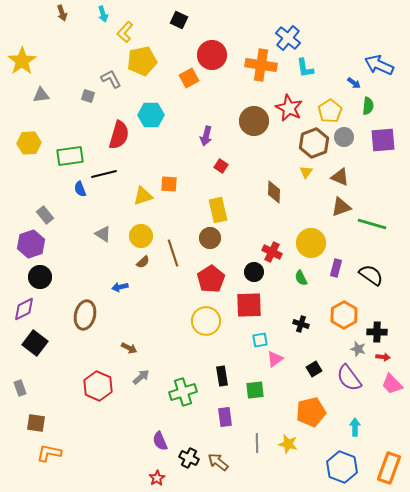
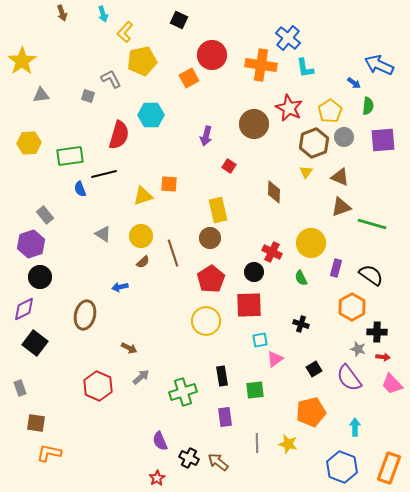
brown circle at (254, 121): moved 3 px down
red square at (221, 166): moved 8 px right
orange hexagon at (344, 315): moved 8 px right, 8 px up
